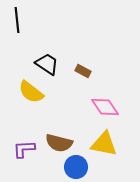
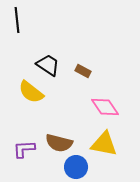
black trapezoid: moved 1 px right, 1 px down
